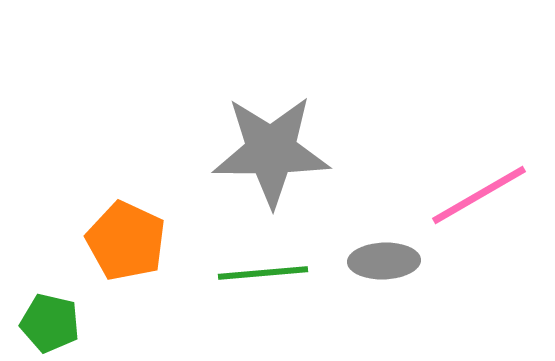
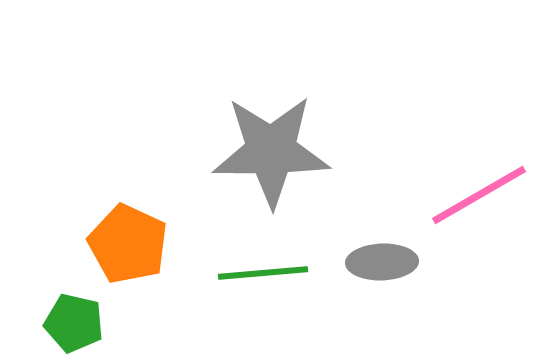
orange pentagon: moved 2 px right, 3 px down
gray ellipse: moved 2 px left, 1 px down
green pentagon: moved 24 px right
